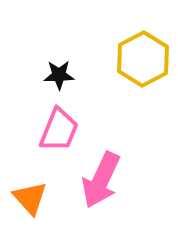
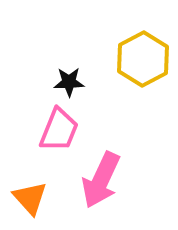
black star: moved 10 px right, 7 px down
